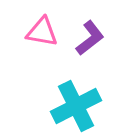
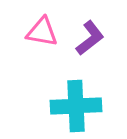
cyan cross: rotated 24 degrees clockwise
